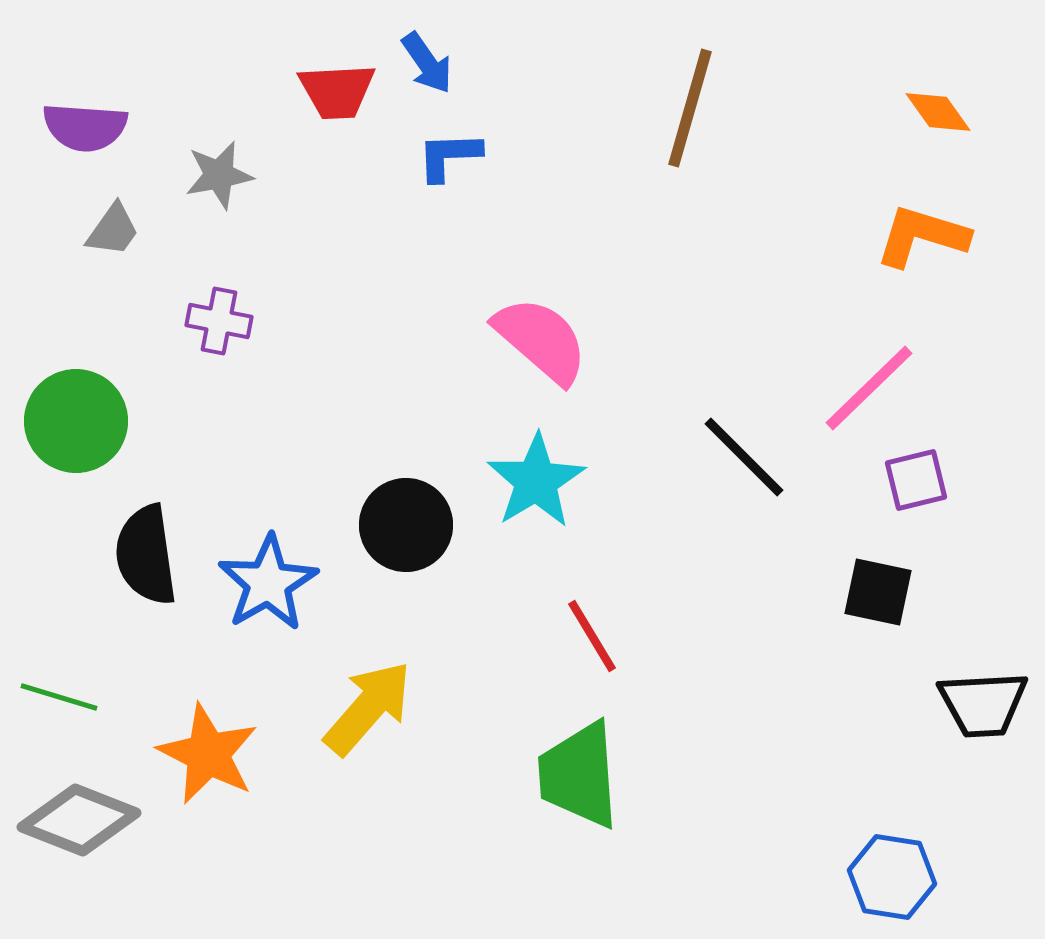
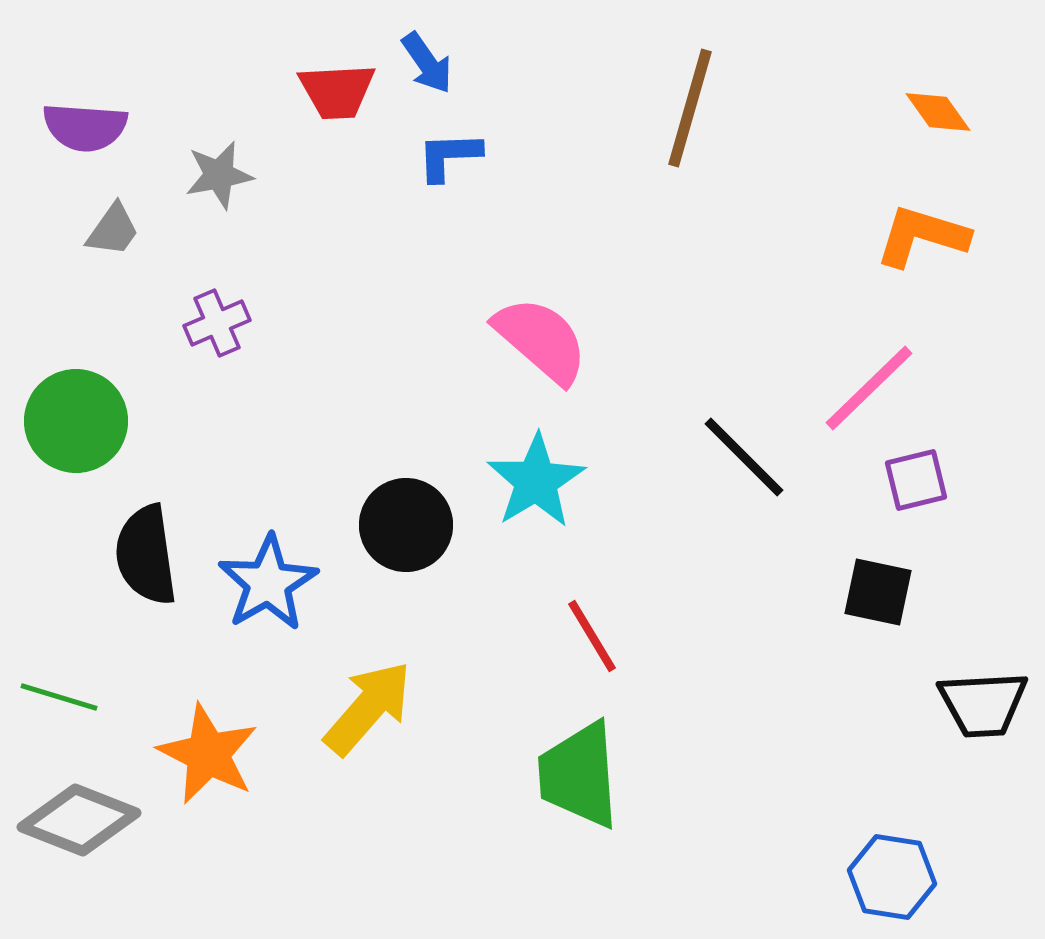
purple cross: moved 2 px left, 2 px down; rotated 34 degrees counterclockwise
